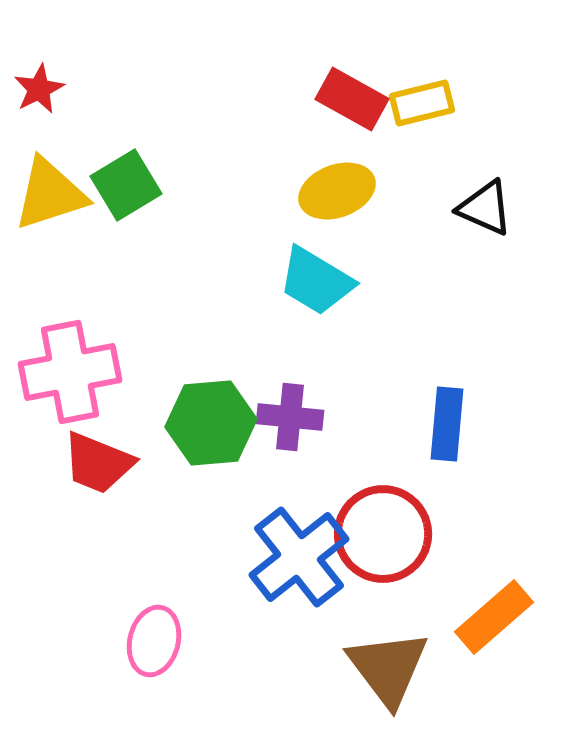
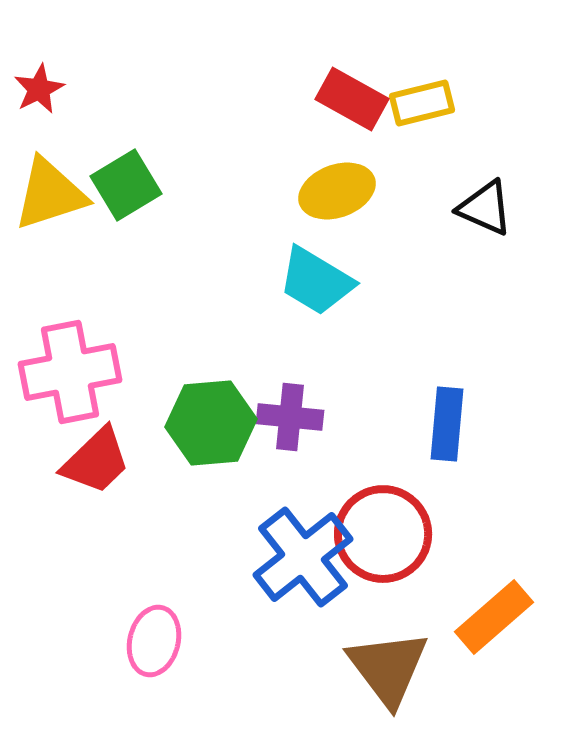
red trapezoid: moved 2 px left, 2 px up; rotated 66 degrees counterclockwise
blue cross: moved 4 px right
